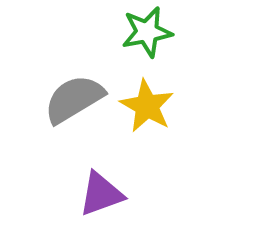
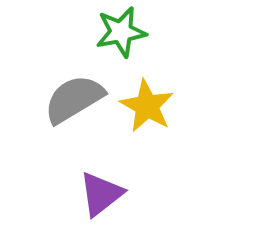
green star: moved 26 px left
purple triangle: rotated 18 degrees counterclockwise
